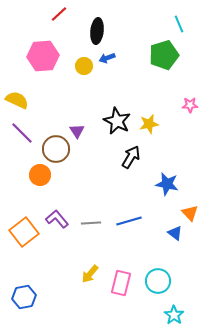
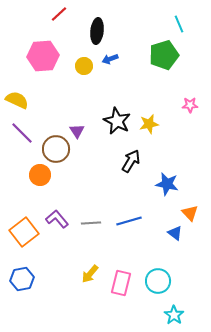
blue arrow: moved 3 px right, 1 px down
black arrow: moved 4 px down
blue hexagon: moved 2 px left, 18 px up
